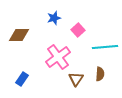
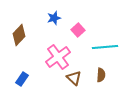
brown diamond: rotated 45 degrees counterclockwise
brown semicircle: moved 1 px right, 1 px down
brown triangle: moved 2 px left, 1 px up; rotated 21 degrees counterclockwise
